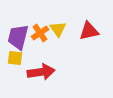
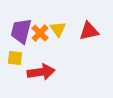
orange cross: rotated 12 degrees counterclockwise
purple trapezoid: moved 3 px right, 6 px up
